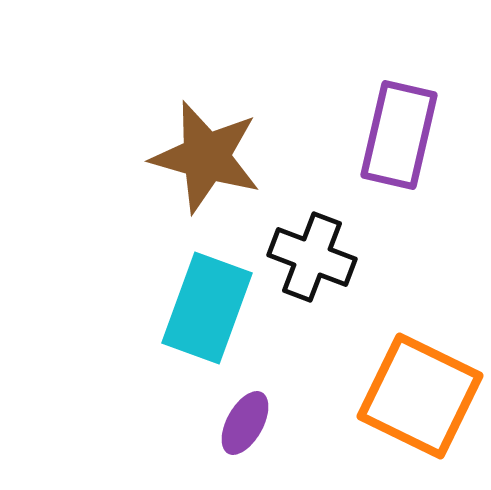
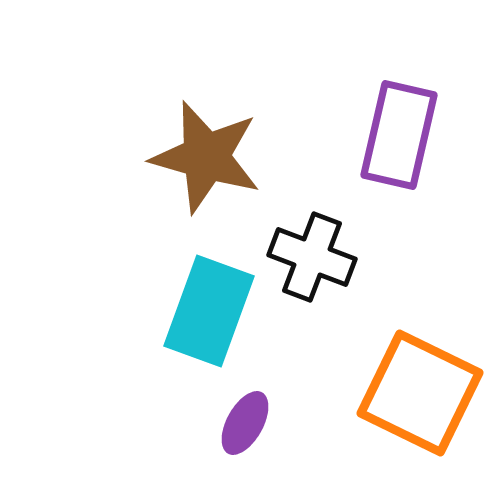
cyan rectangle: moved 2 px right, 3 px down
orange square: moved 3 px up
